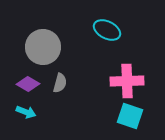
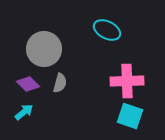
gray circle: moved 1 px right, 2 px down
purple diamond: rotated 15 degrees clockwise
cyan arrow: moved 2 px left; rotated 60 degrees counterclockwise
